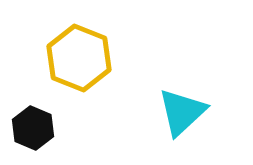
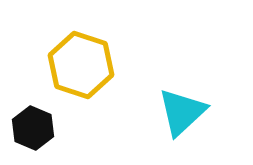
yellow hexagon: moved 2 px right, 7 px down; rotated 4 degrees counterclockwise
